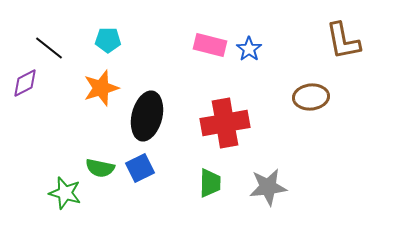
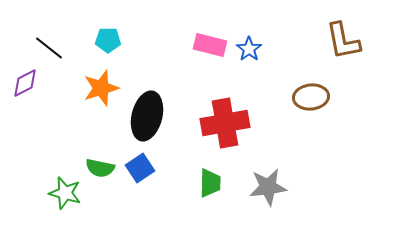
blue square: rotated 8 degrees counterclockwise
